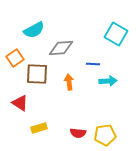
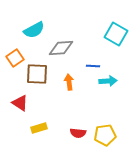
blue line: moved 2 px down
